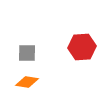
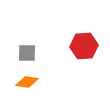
red hexagon: moved 2 px right, 1 px up
